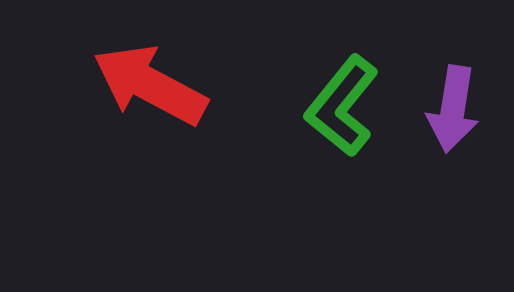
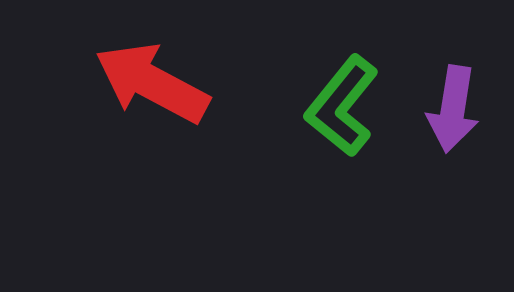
red arrow: moved 2 px right, 2 px up
